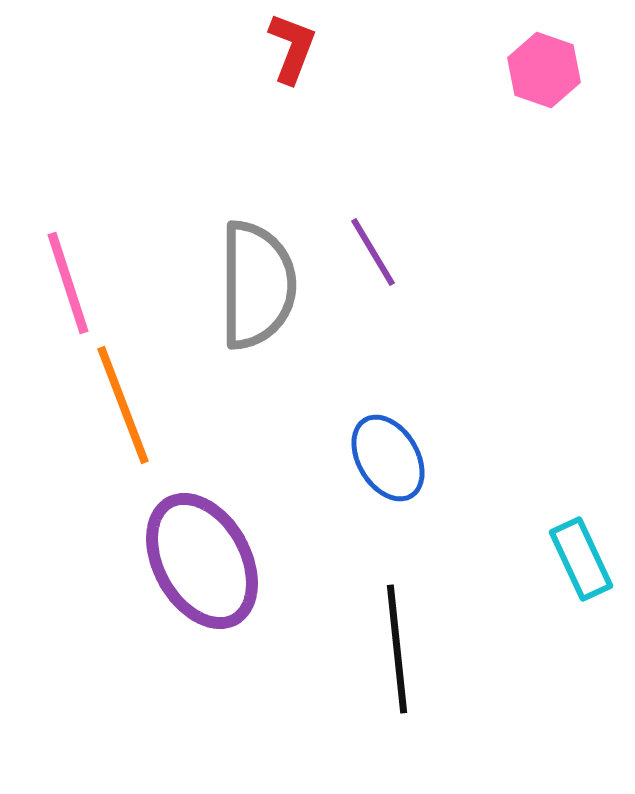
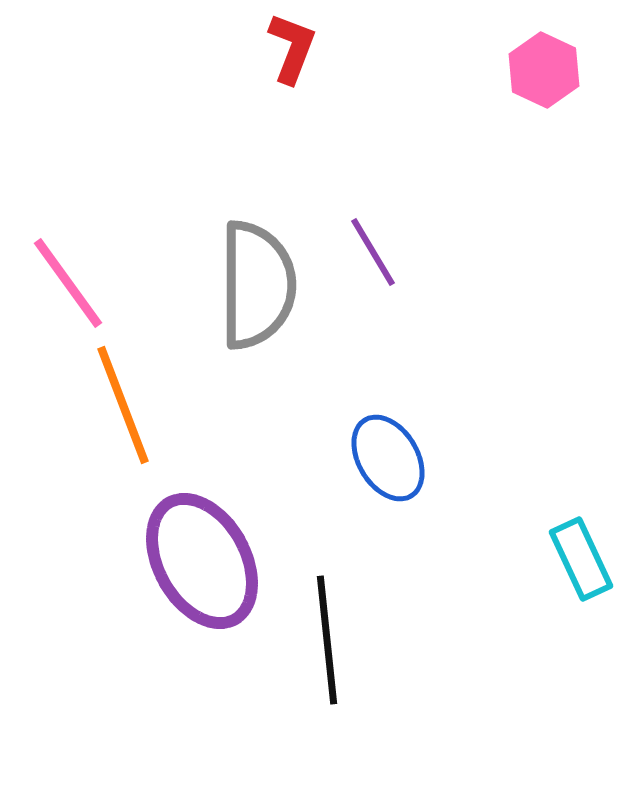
pink hexagon: rotated 6 degrees clockwise
pink line: rotated 18 degrees counterclockwise
black line: moved 70 px left, 9 px up
